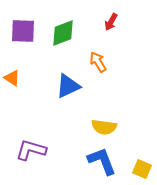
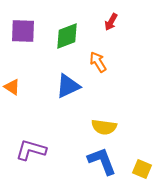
green diamond: moved 4 px right, 3 px down
orange triangle: moved 9 px down
